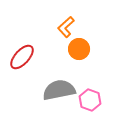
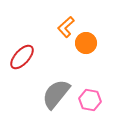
orange circle: moved 7 px right, 6 px up
gray semicircle: moved 3 px left, 4 px down; rotated 40 degrees counterclockwise
pink hexagon: rotated 10 degrees counterclockwise
